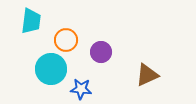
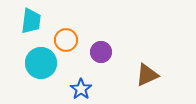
cyan circle: moved 10 px left, 6 px up
blue star: rotated 30 degrees clockwise
